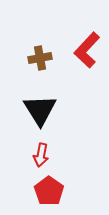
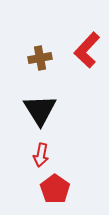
red pentagon: moved 6 px right, 2 px up
